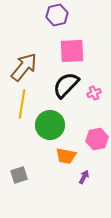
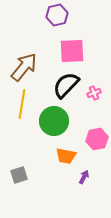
green circle: moved 4 px right, 4 px up
